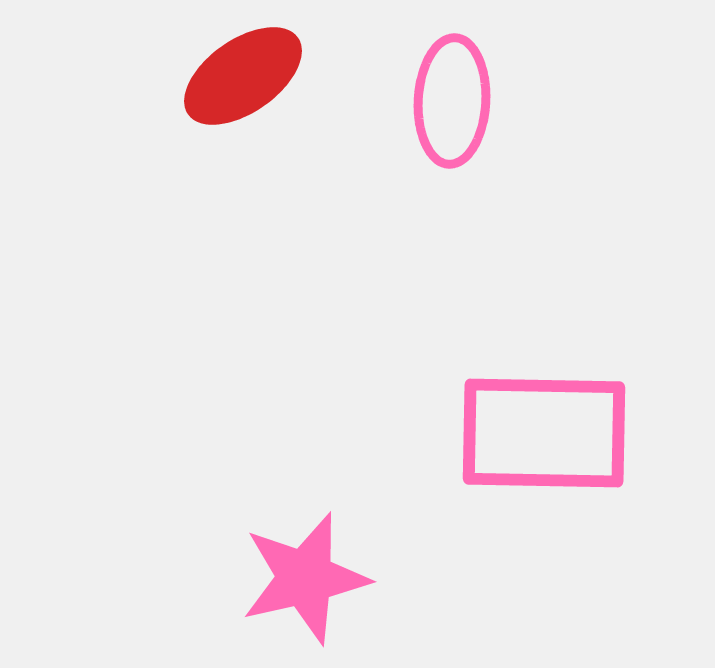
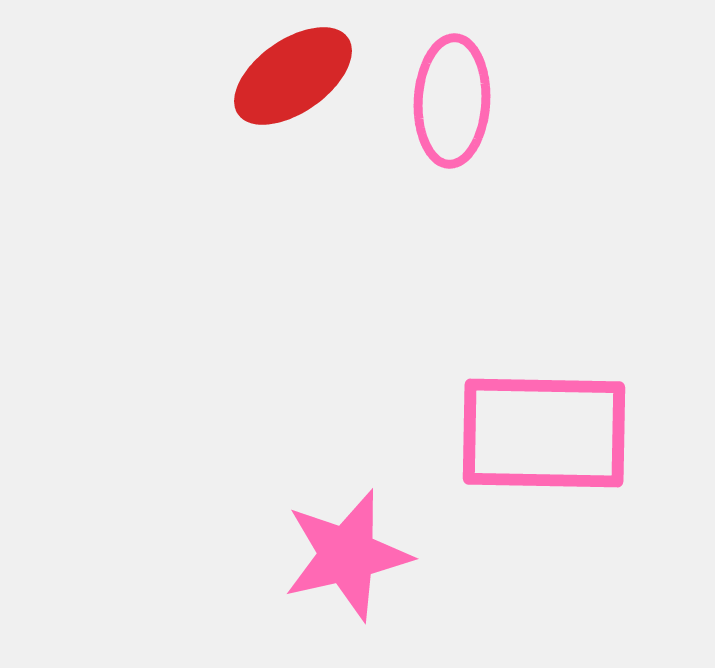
red ellipse: moved 50 px right
pink star: moved 42 px right, 23 px up
